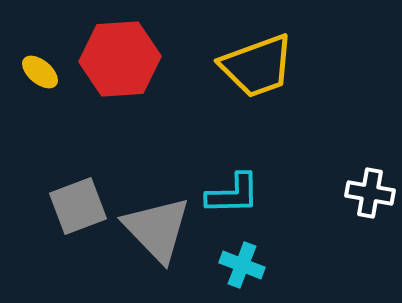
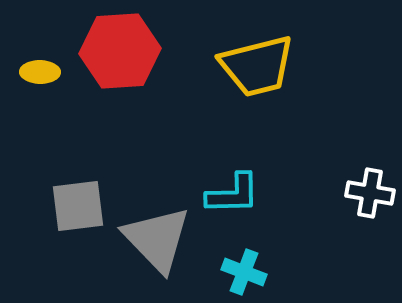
red hexagon: moved 8 px up
yellow trapezoid: rotated 6 degrees clockwise
yellow ellipse: rotated 39 degrees counterclockwise
gray square: rotated 14 degrees clockwise
gray triangle: moved 10 px down
cyan cross: moved 2 px right, 7 px down
